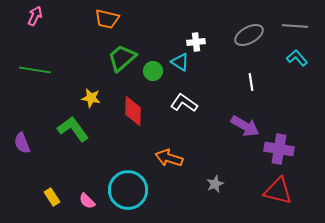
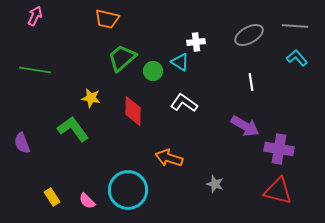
gray star: rotated 30 degrees counterclockwise
